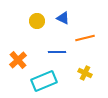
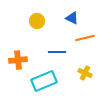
blue triangle: moved 9 px right
orange cross: rotated 36 degrees clockwise
